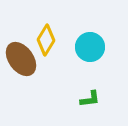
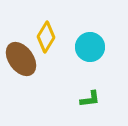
yellow diamond: moved 3 px up
